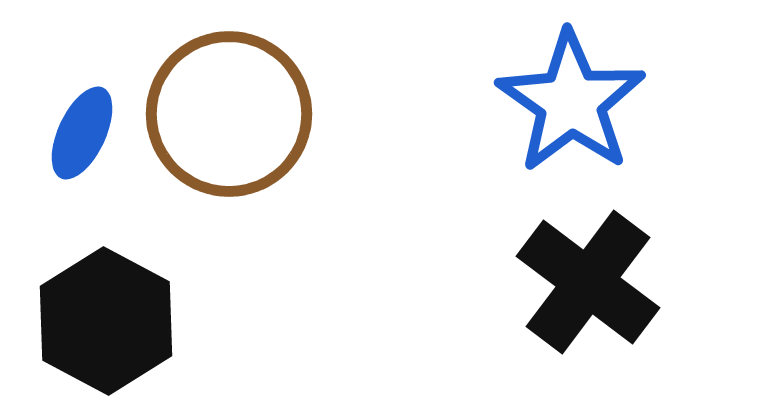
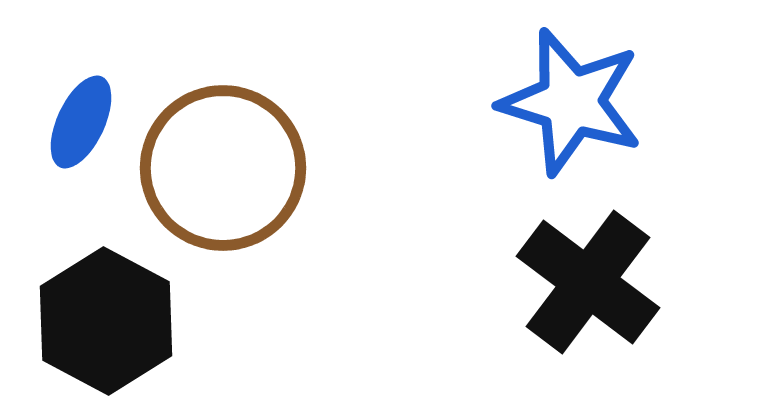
blue star: rotated 18 degrees counterclockwise
brown circle: moved 6 px left, 54 px down
blue ellipse: moved 1 px left, 11 px up
